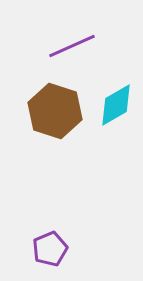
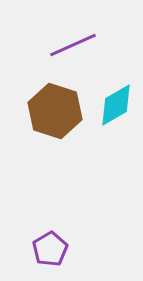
purple line: moved 1 px right, 1 px up
purple pentagon: rotated 8 degrees counterclockwise
